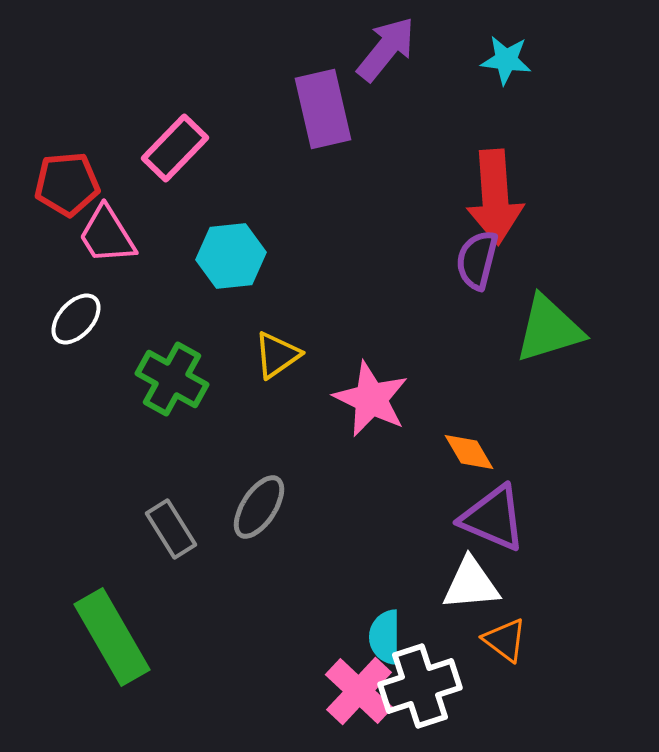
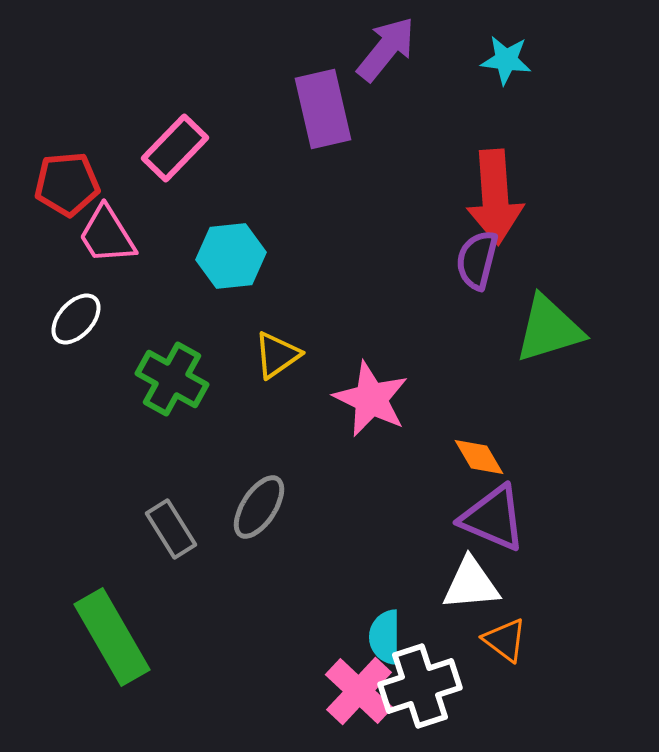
orange diamond: moved 10 px right, 5 px down
